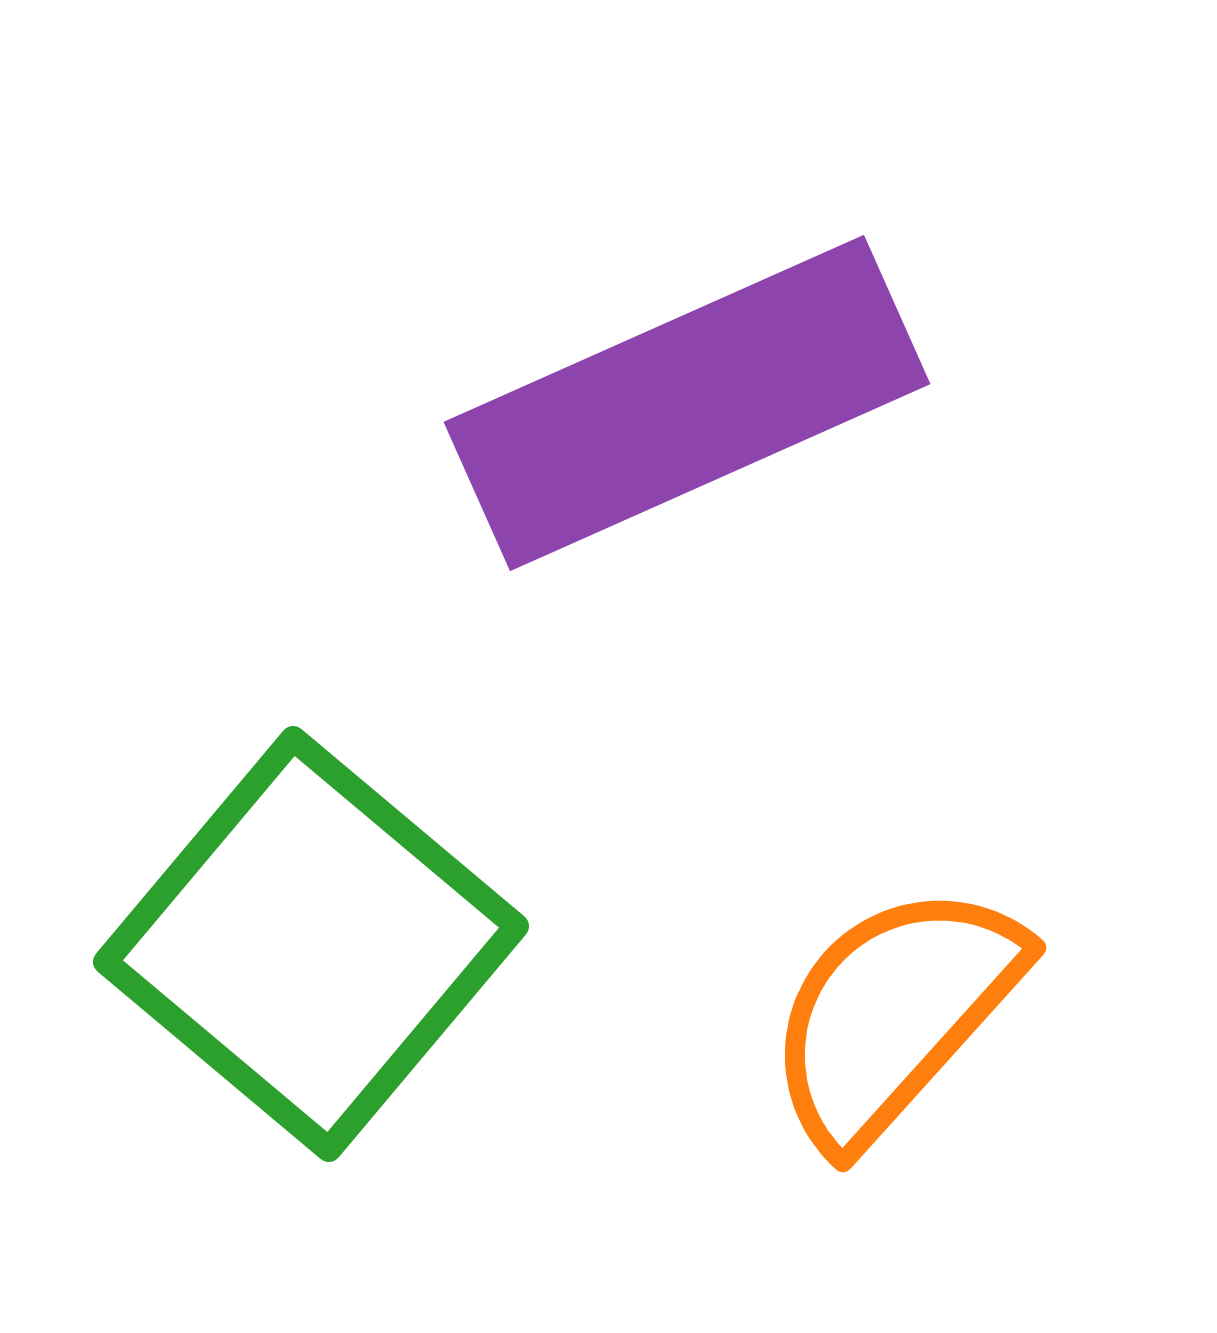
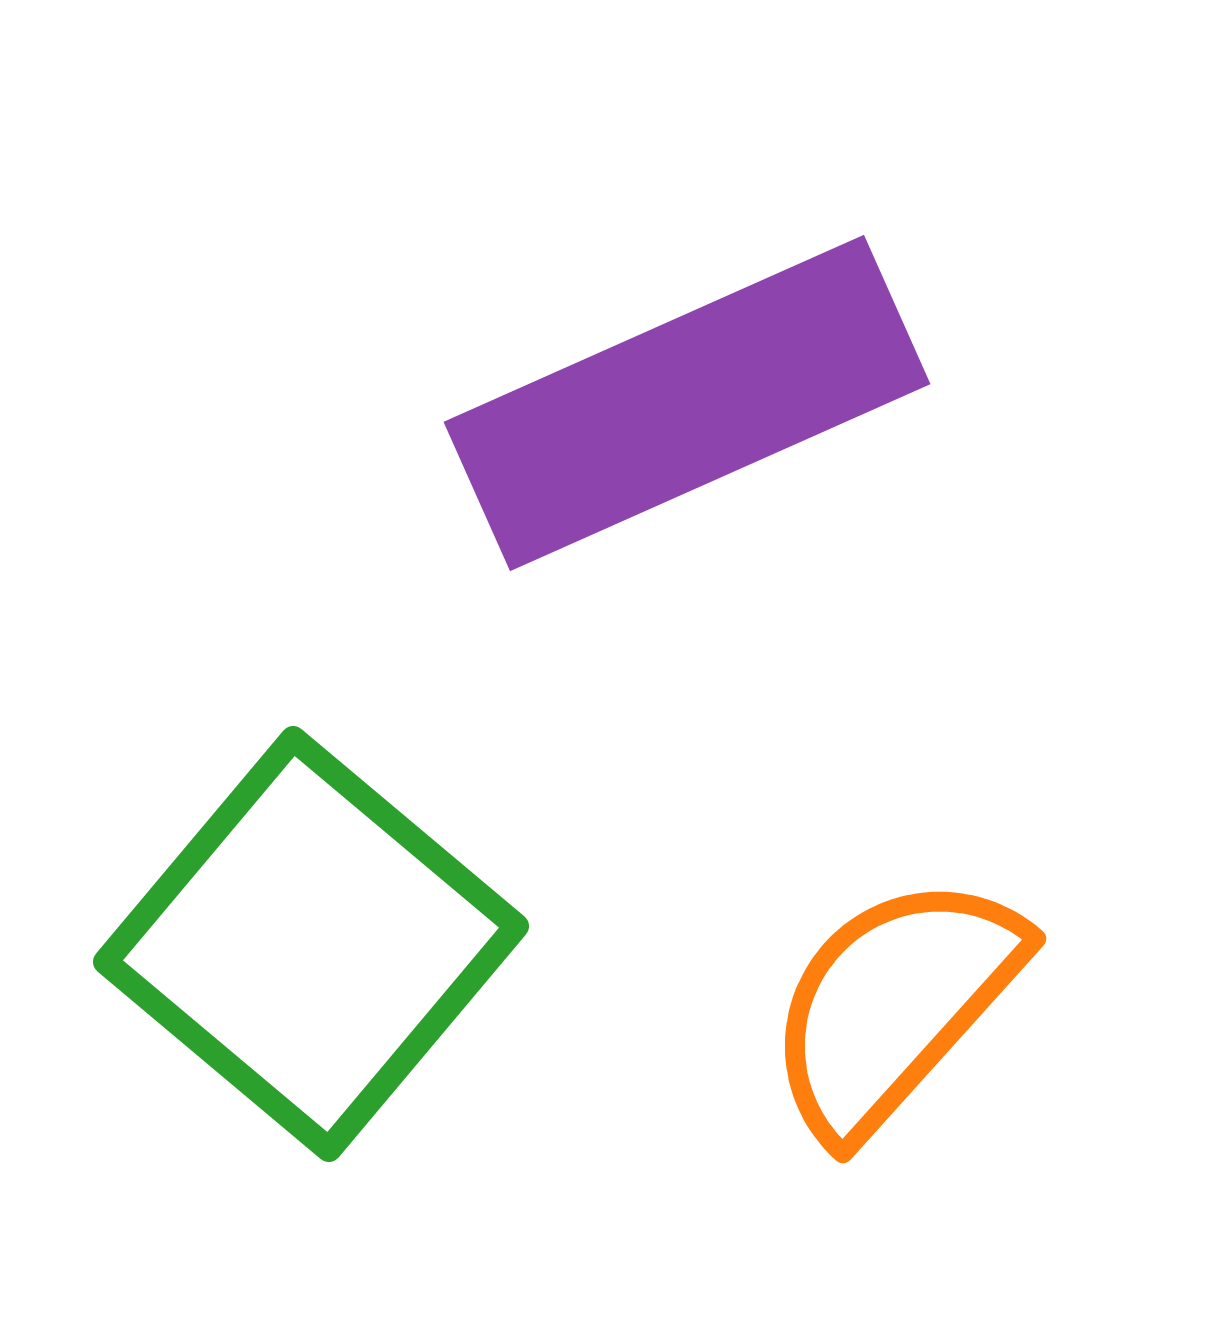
orange semicircle: moved 9 px up
